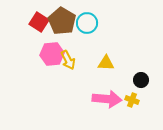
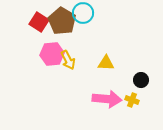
cyan circle: moved 4 px left, 10 px up
